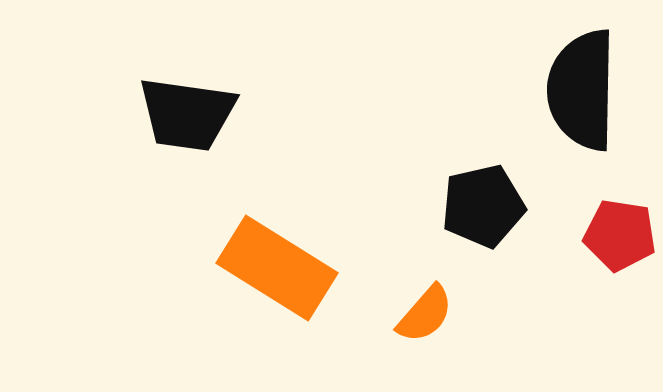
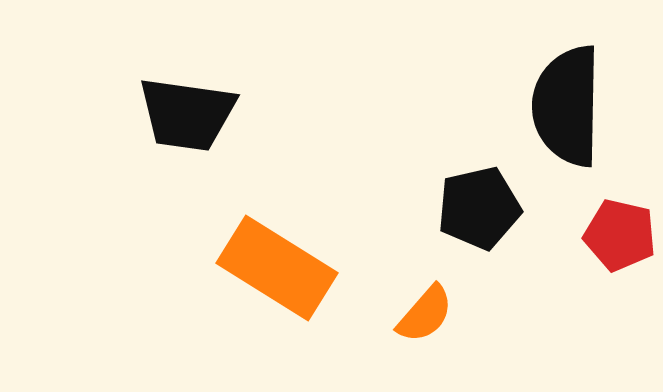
black semicircle: moved 15 px left, 16 px down
black pentagon: moved 4 px left, 2 px down
red pentagon: rotated 4 degrees clockwise
